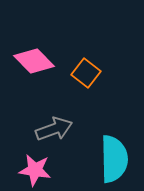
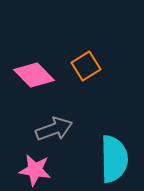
pink diamond: moved 14 px down
orange square: moved 7 px up; rotated 20 degrees clockwise
